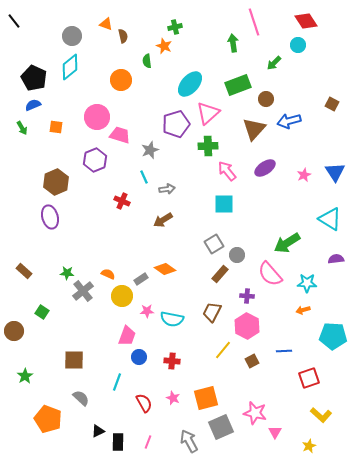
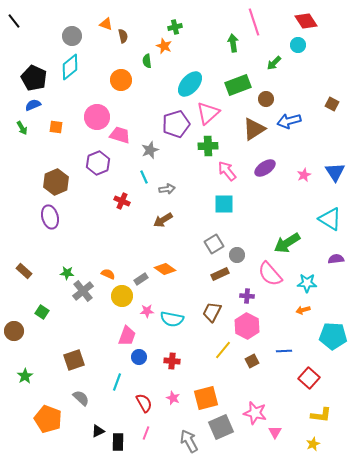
brown triangle at (254, 129): rotated 15 degrees clockwise
purple hexagon at (95, 160): moved 3 px right, 3 px down
brown rectangle at (220, 274): rotated 24 degrees clockwise
brown square at (74, 360): rotated 20 degrees counterclockwise
red square at (309, 378): rotated 30 degrees counterclockwise
yellow L-shape at (321, 415): rotated 35 degrees counterclockwise
pink line at (148, 442): moved 2 px left, 9 px up
yellow star at (309, 446): moved 4 px right, 2 px up
